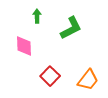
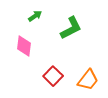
green arrow: moved 2 px left; rotated 56 degrees clockwise
pink diamond: rotated 10 degrees clockwise
red square: moved 3 px right
